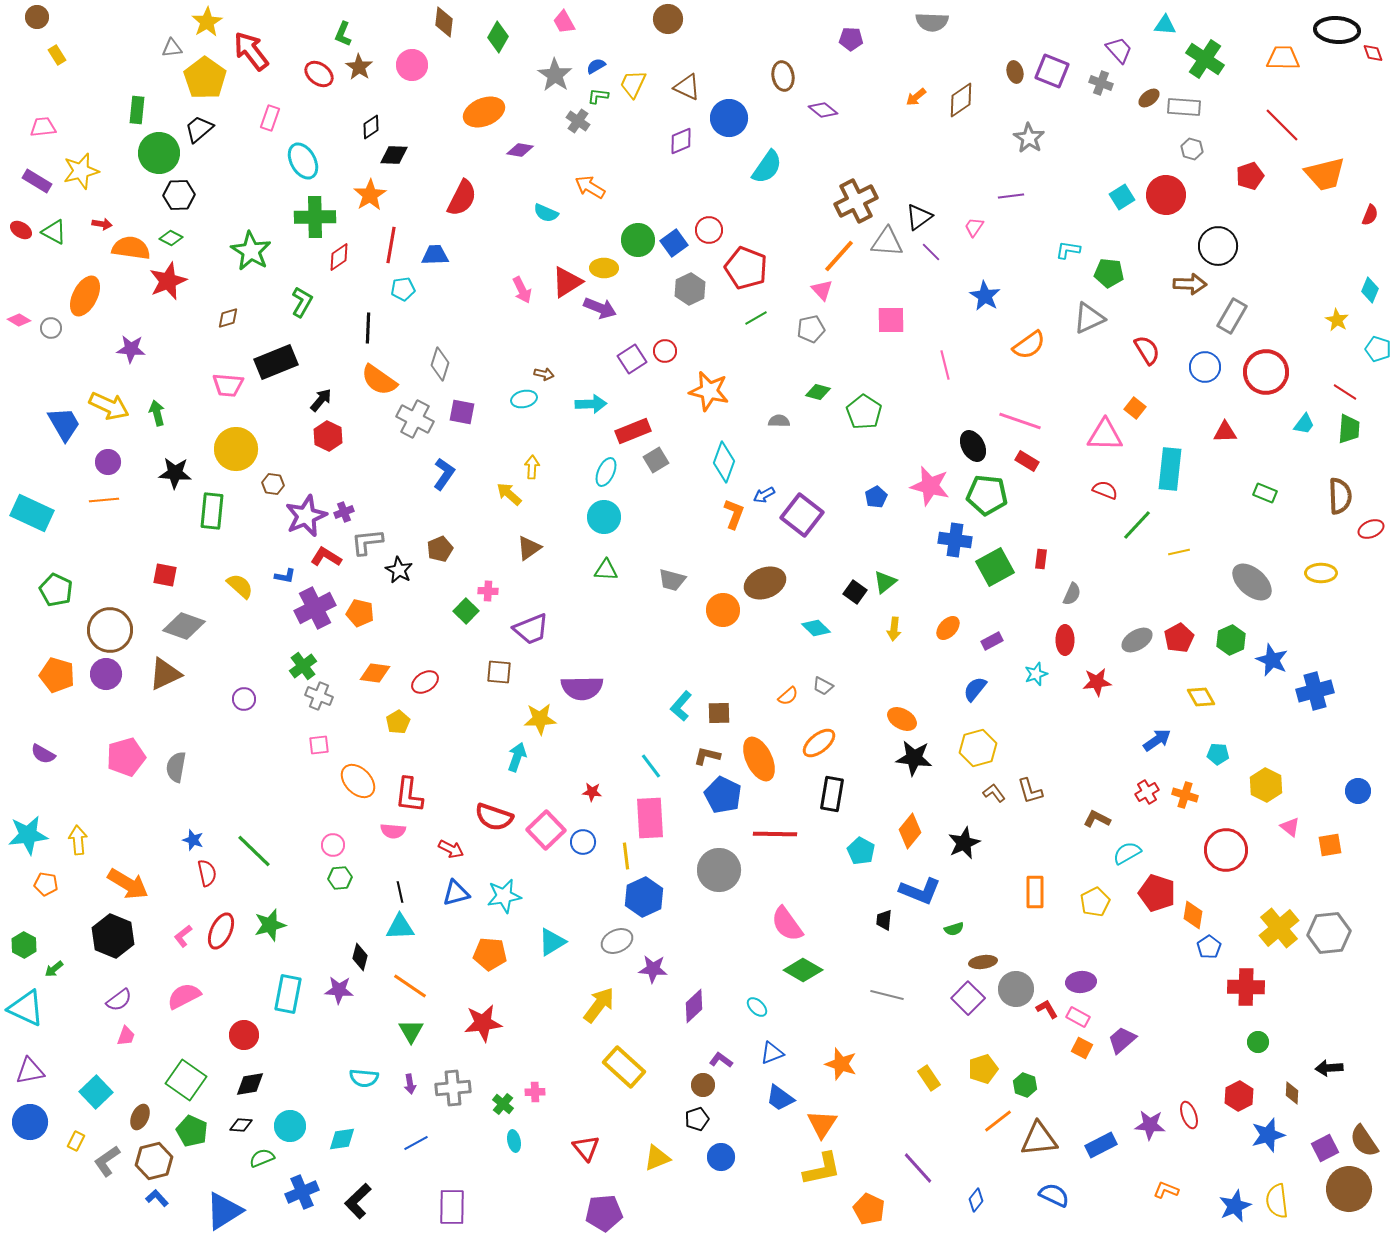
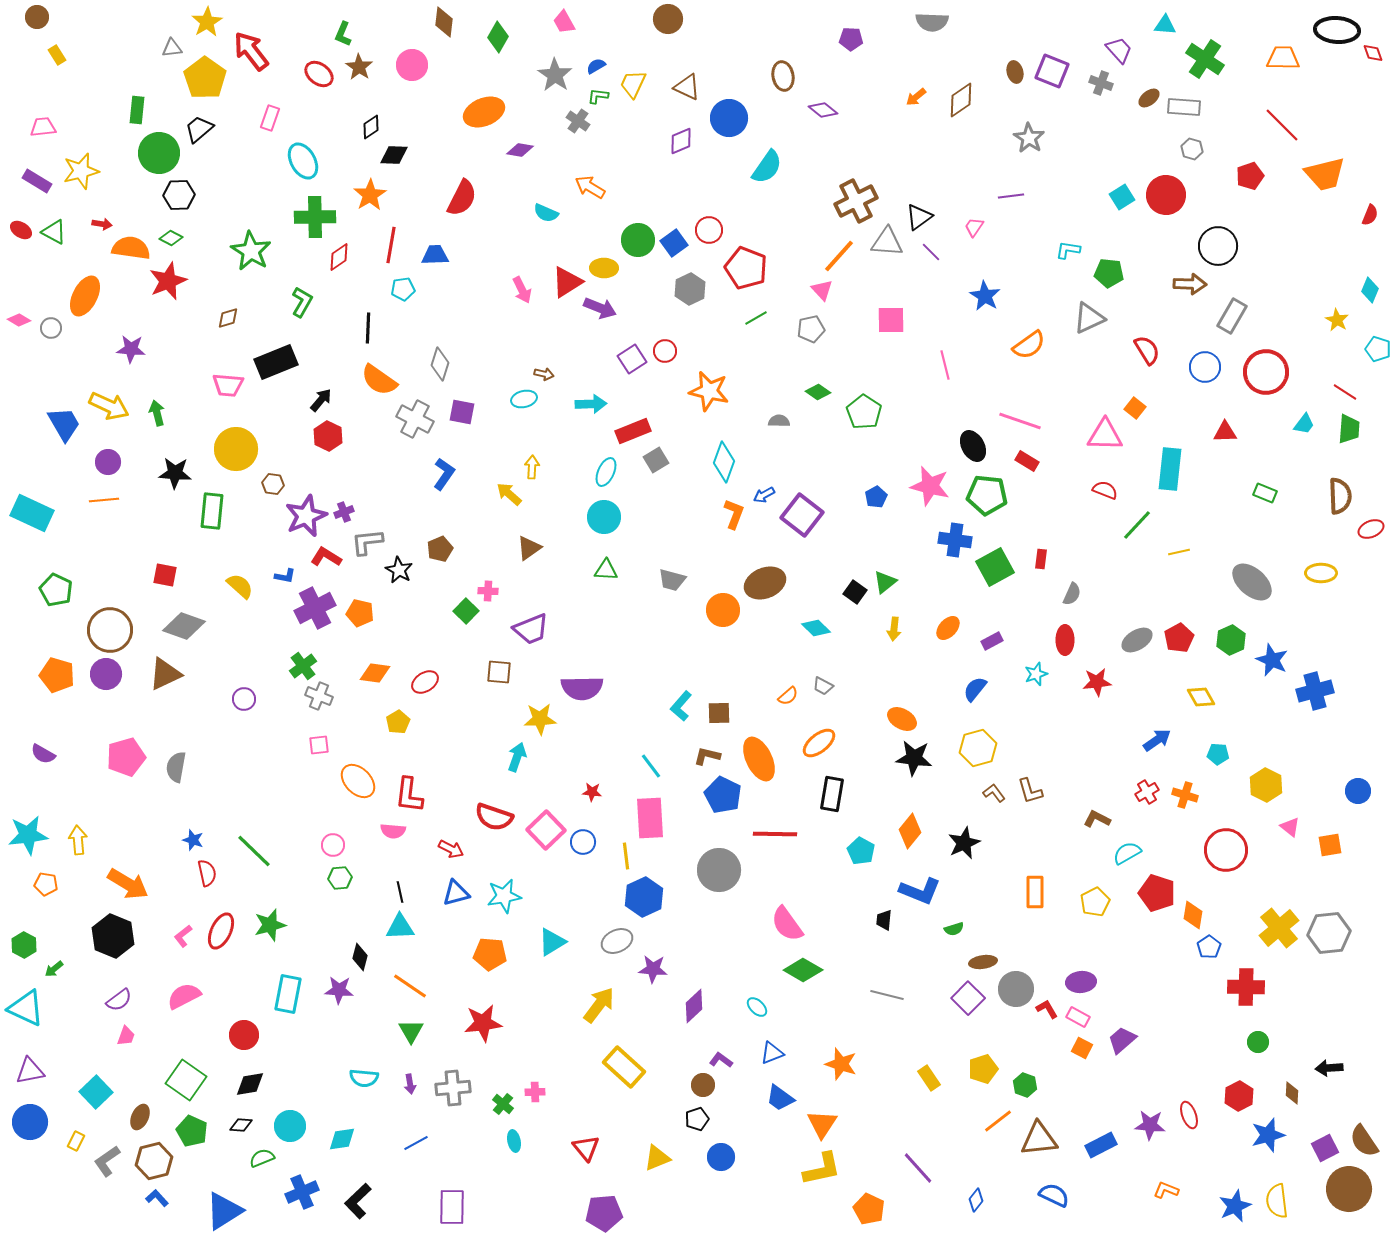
green diamond at (818, 392): rotated 20 degrees clockwise
